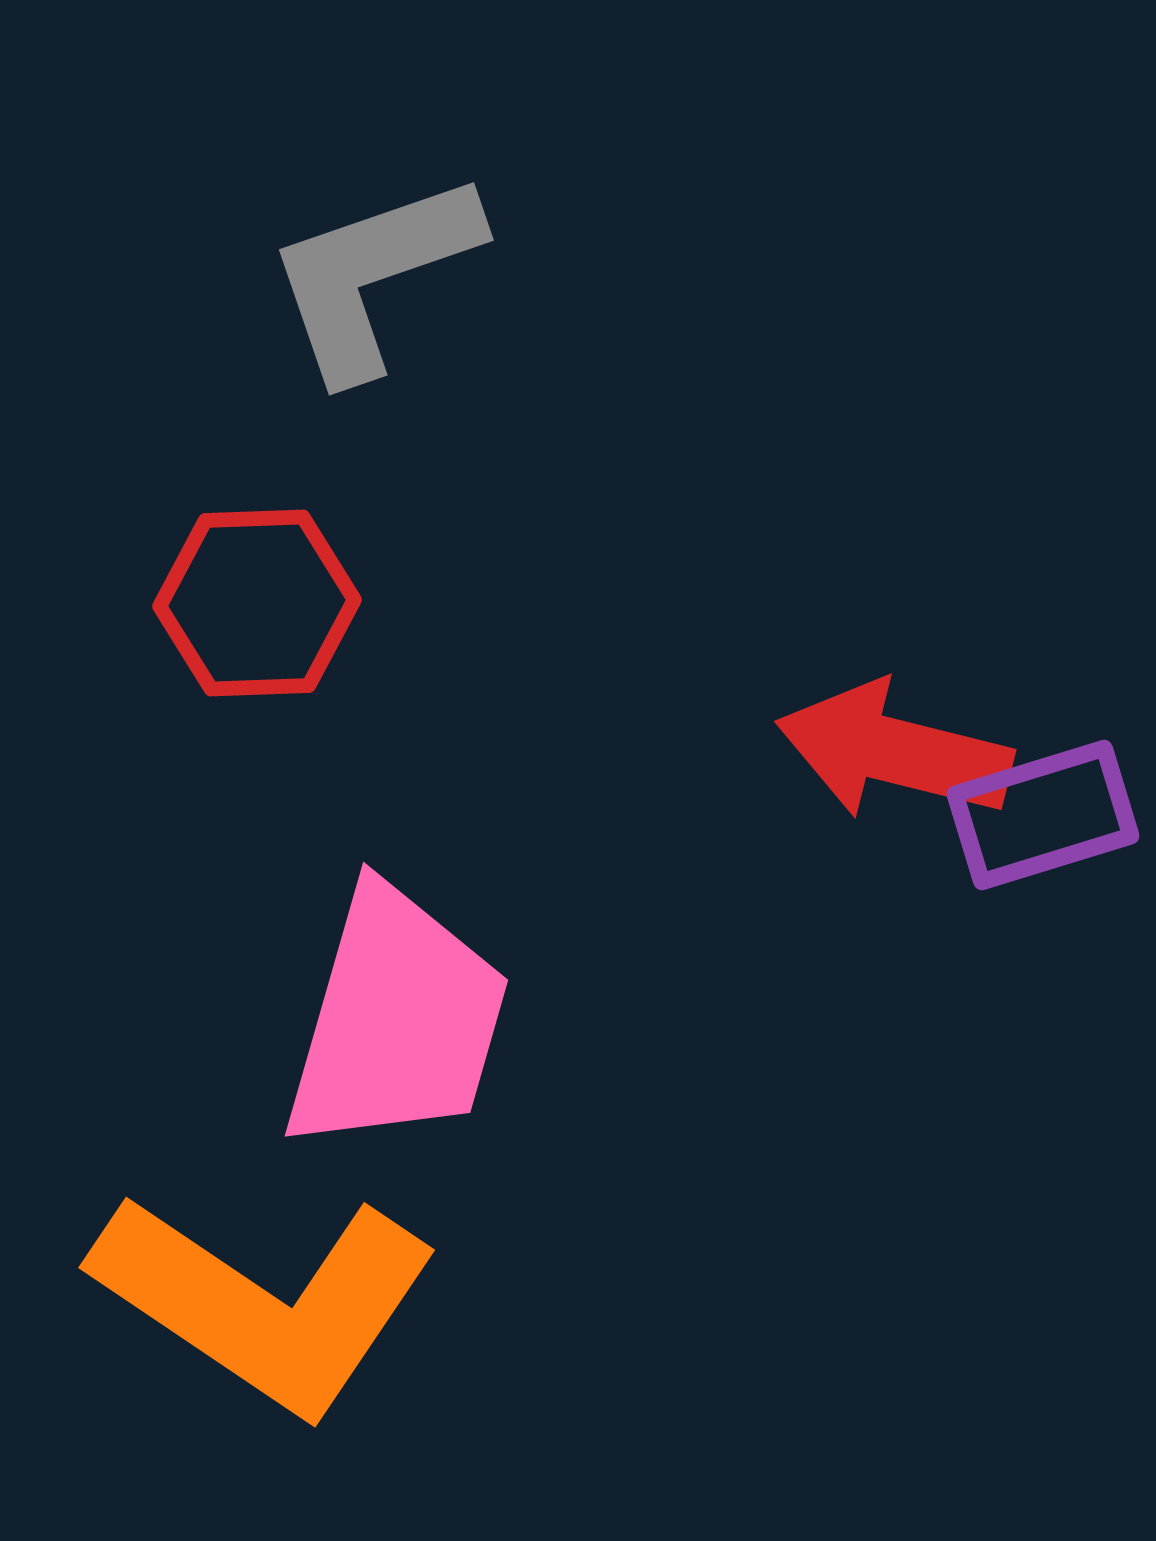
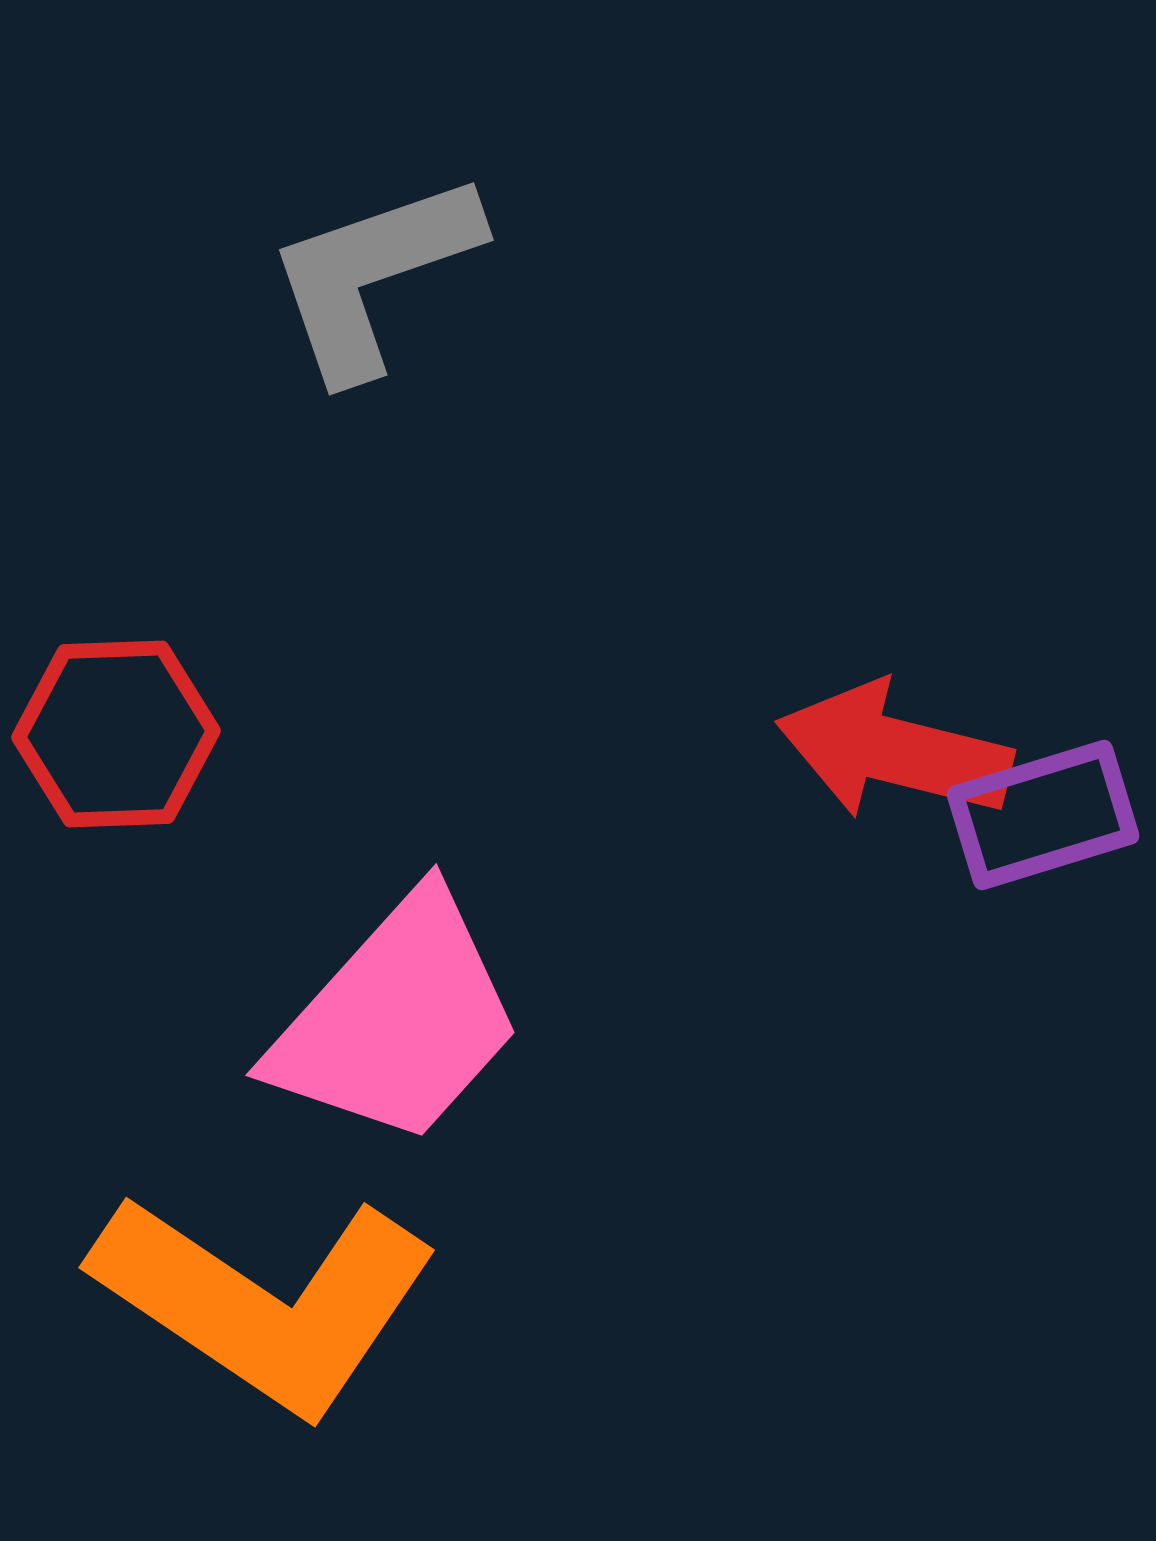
red hexagon: moved 141 px left, 131 px down
pink trapezoid: rotated 26 degrees clockwise
